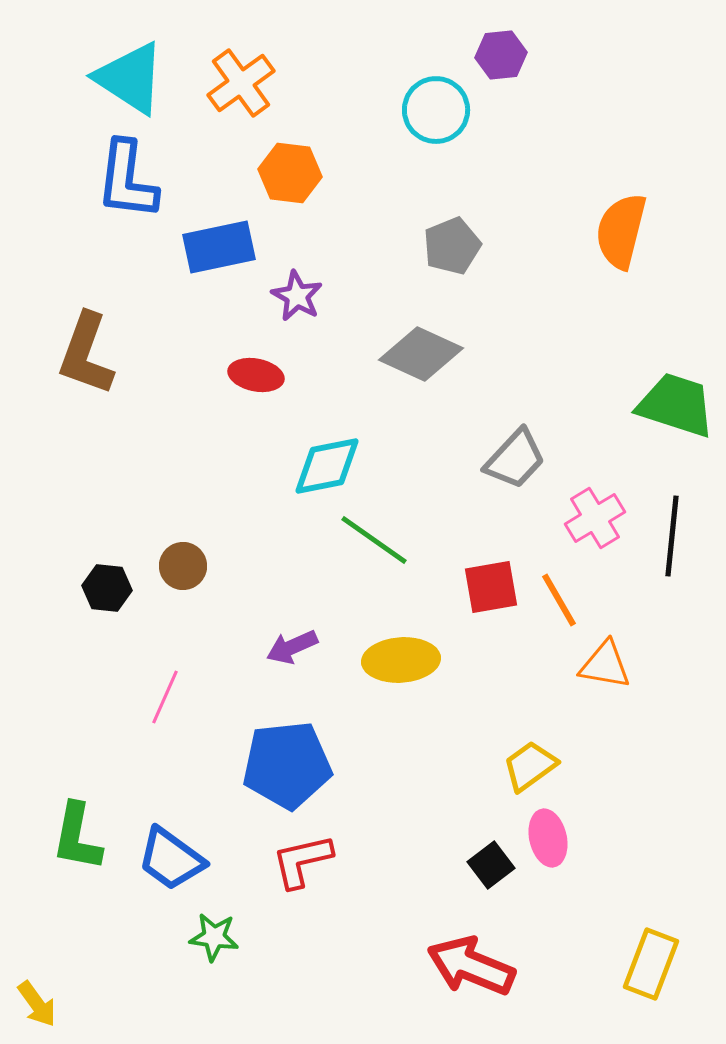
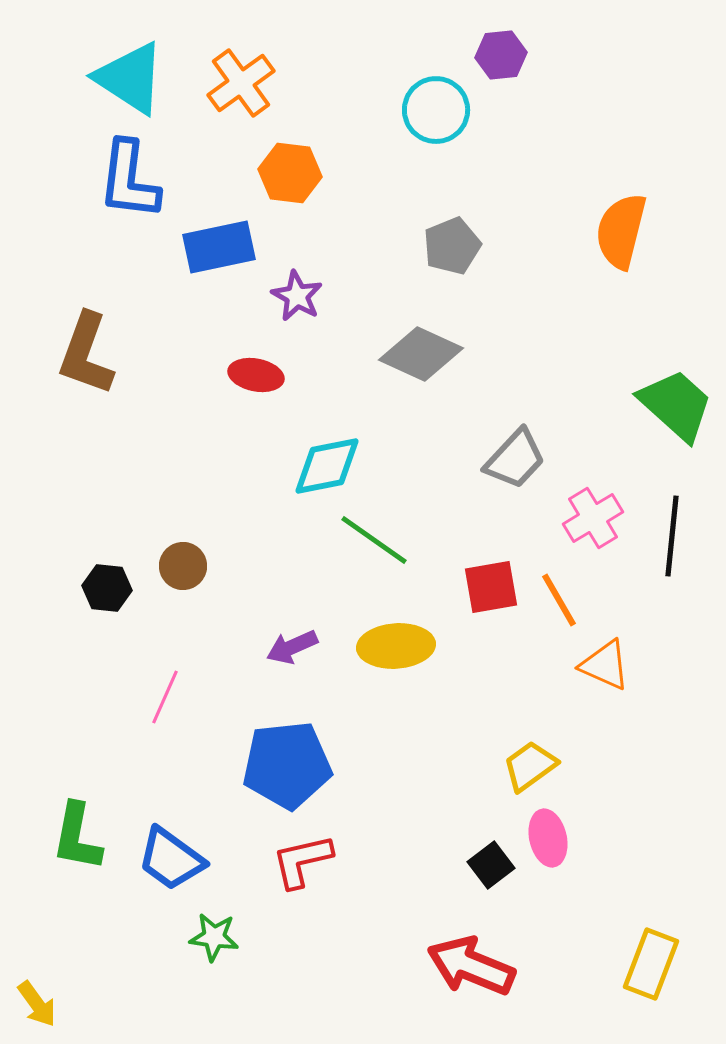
blue L-shape: moved 2 px right
green trapezoid: rotated 24 degrees clockwise
pink cross: moved 2 px left
yellow ellipse: moved 5 px left, 14 px up
orange triangle: rotated 14 degrees clockwise
